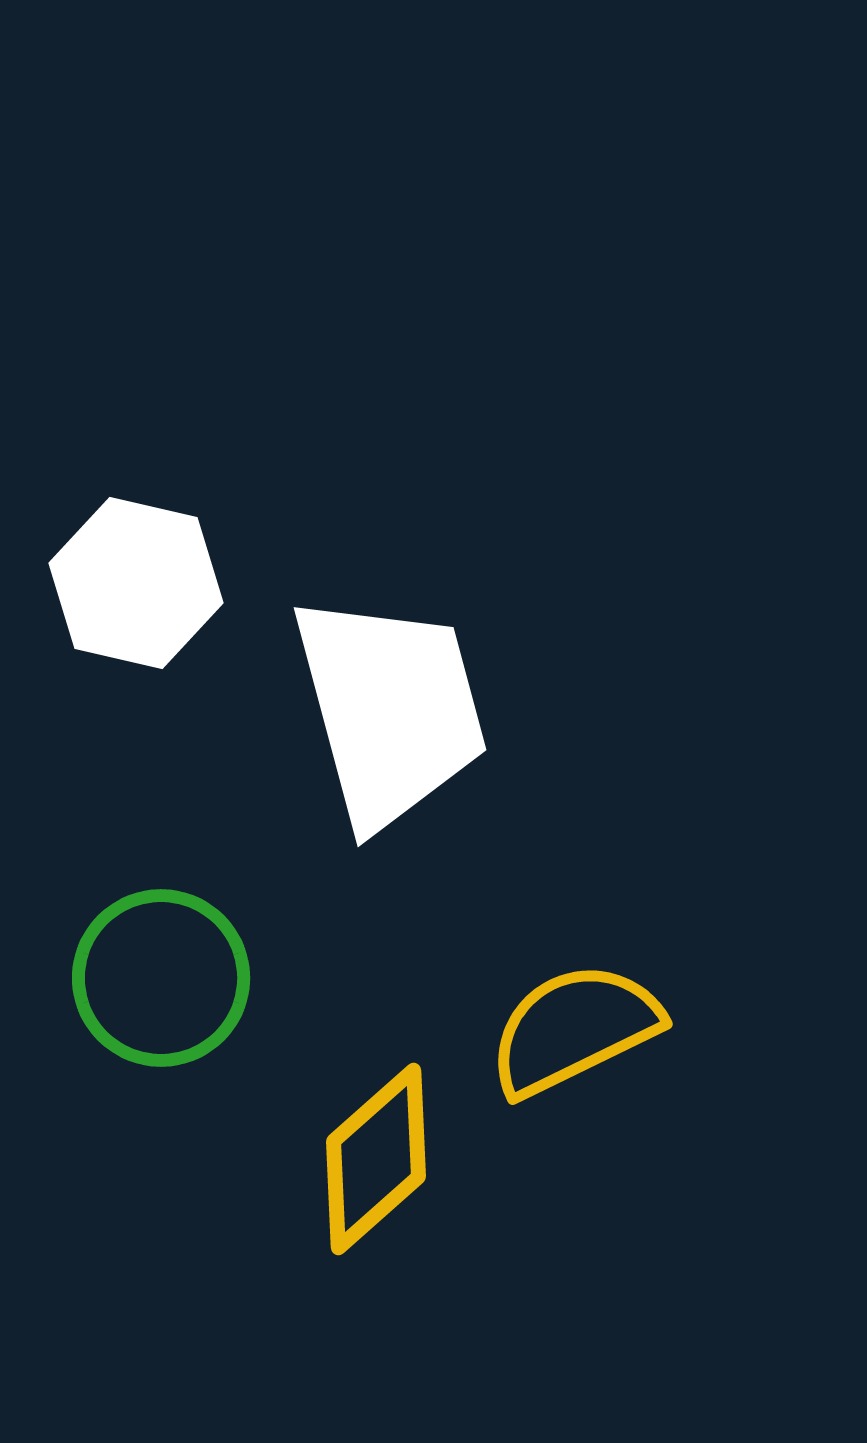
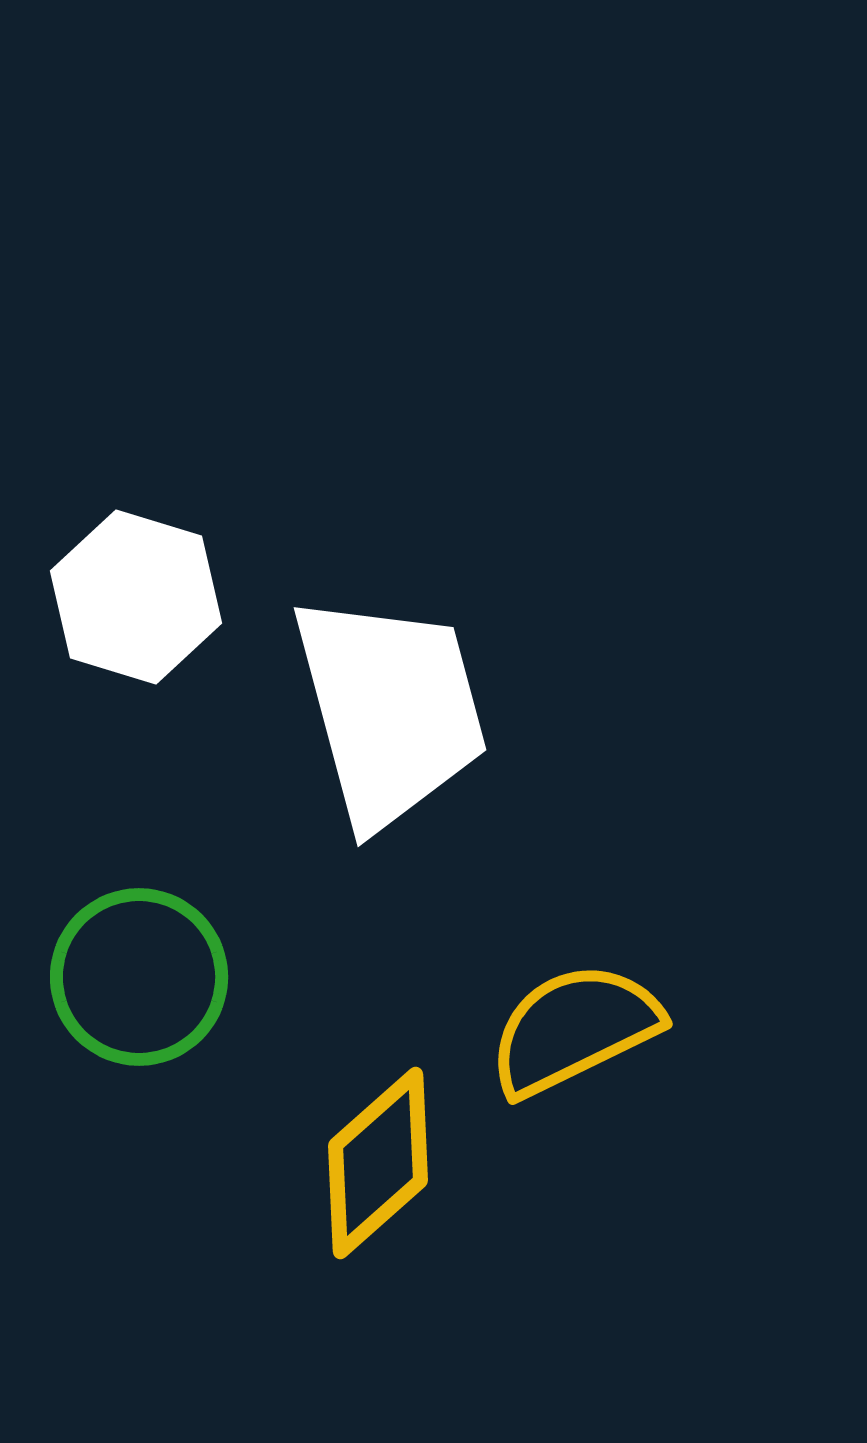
white hexagon: moved 14 px down; rotated 4 degrees clockwise
green circle: moved 22 px left, 1 px up
yellow diamond: moved 2 px right, 4 px down
